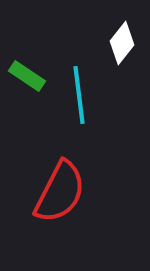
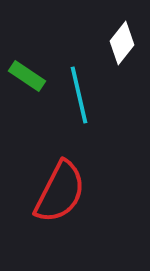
cyan line: rotated 6 degrees counterclockwise
